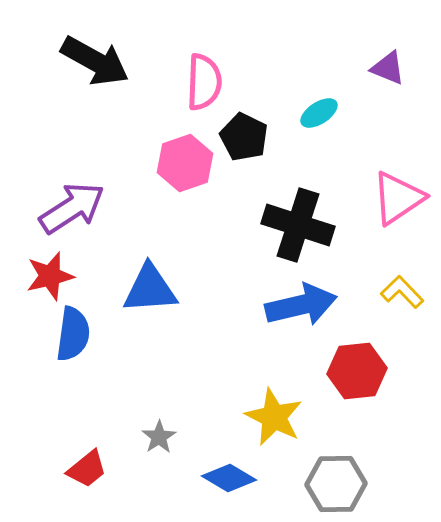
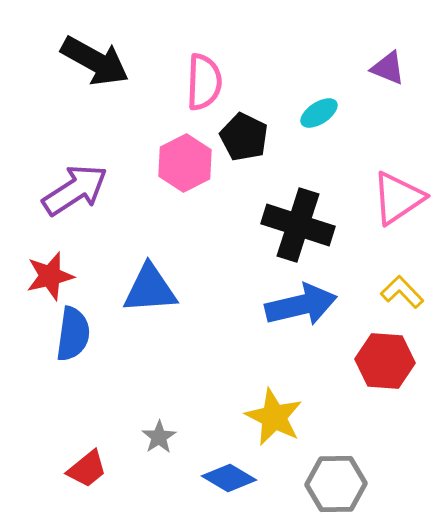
pink hexagon: rotated 8 degrees counterclockwise
purple arrow: moved 3 px right, 18 px up
red hexagon: moved 28 px right, 10 px up; rotated 10 degrees clockwise
